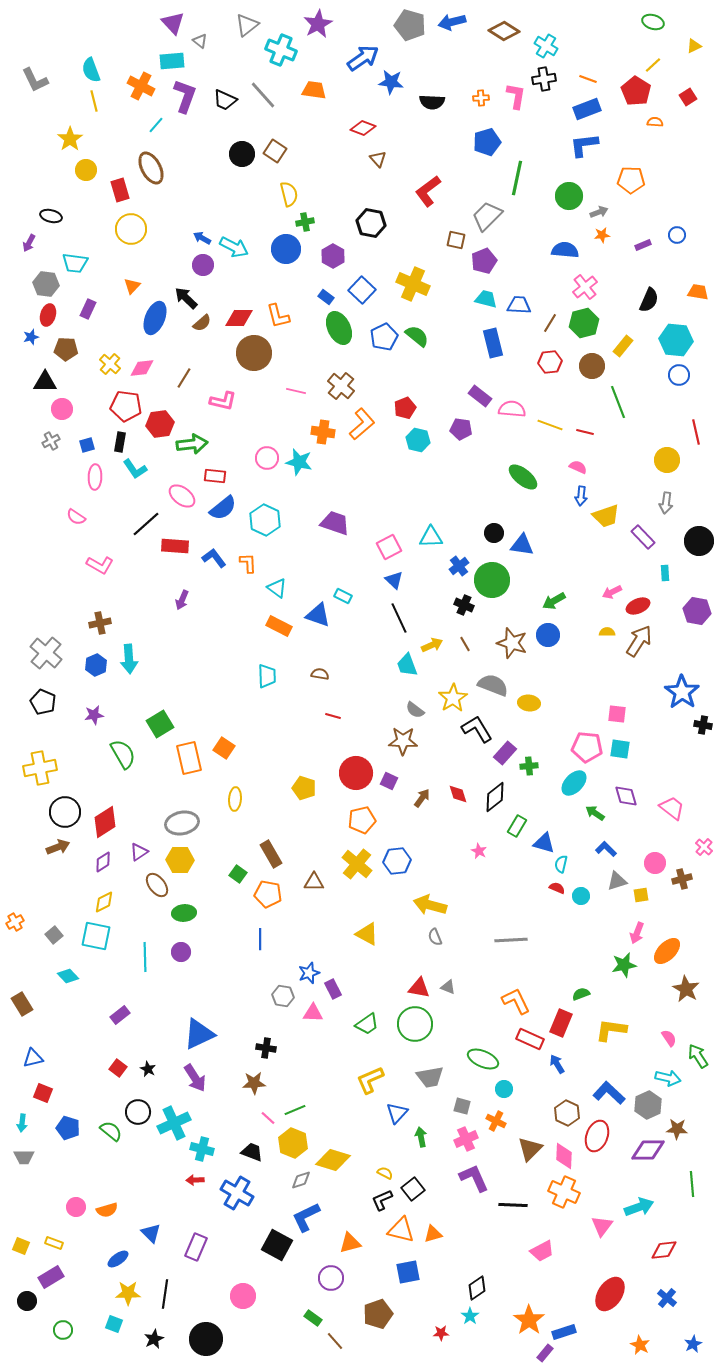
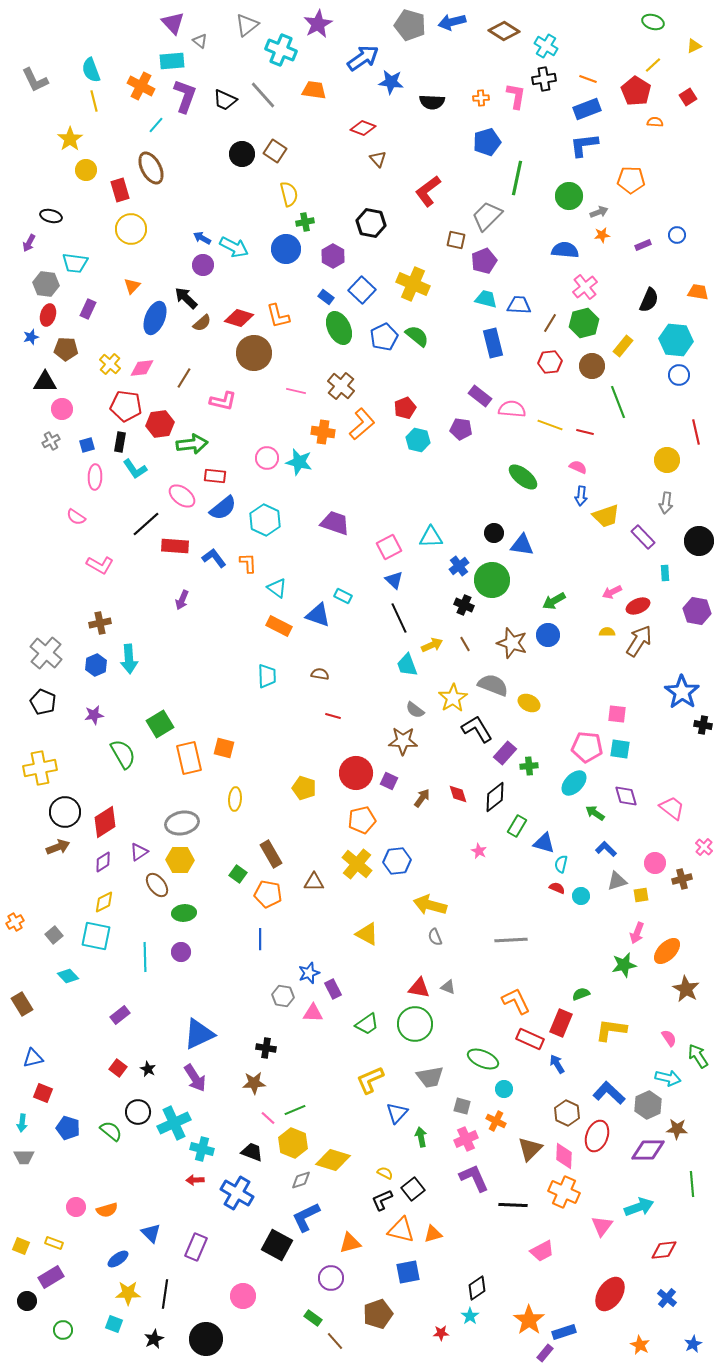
red diamond at (239, 318): rotated 16 degrees clockwise
yellow ellipse at (529, 703): rotated 20 degrees clockwise
orange square at (224, 748): rotated 20 degrees counterclockwise
